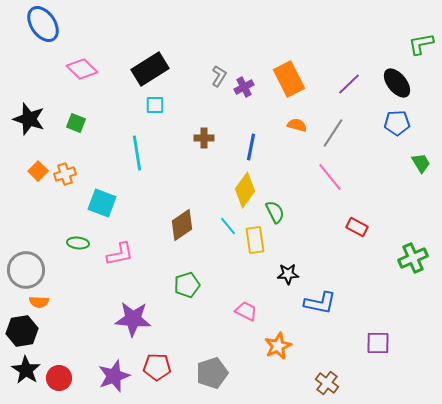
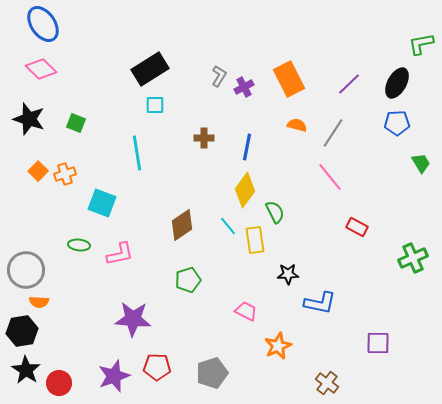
pink diamond at (82, 69): moved 41 px left
black ellipse at (397, 83): rotated 68 degrees clockwise
blue line at (251, 147): moved 4 px left
green ellipse at (78, 243): moved 1 px right, 2 px down
green pentagon at (187, 285): moved 1 px right, 5 px up
red circle at (59, 378): moved 5 px down
